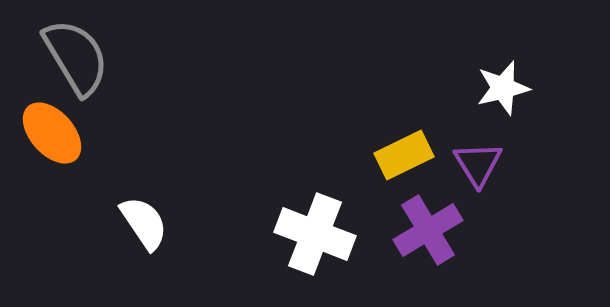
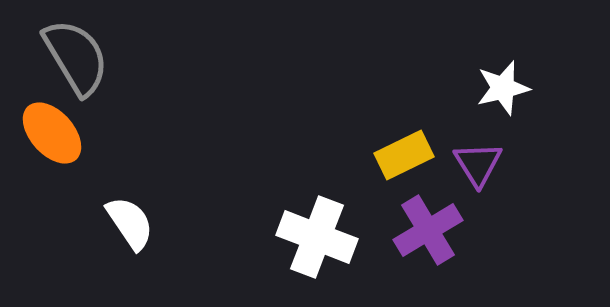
white semicircle: moved 14 px left
white cross: moved 2 px right, 3 px down
